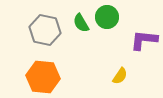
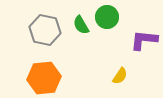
green semicircle: moved 2 px down
orange hexagon: moved 1 px right, 1 px down; rotated 12 degrees counterclockwise
